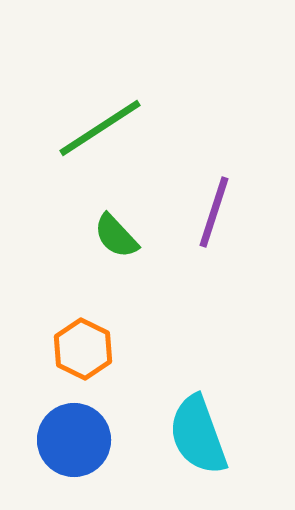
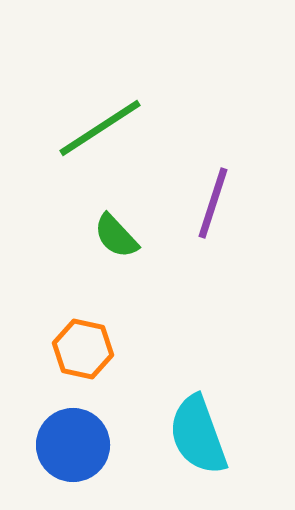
purple line: moved 1 px left, 9 px up
orange hexagon: rotated 14 degrees counterclockwise
blue circle: moved 1 px left, 5 px down
